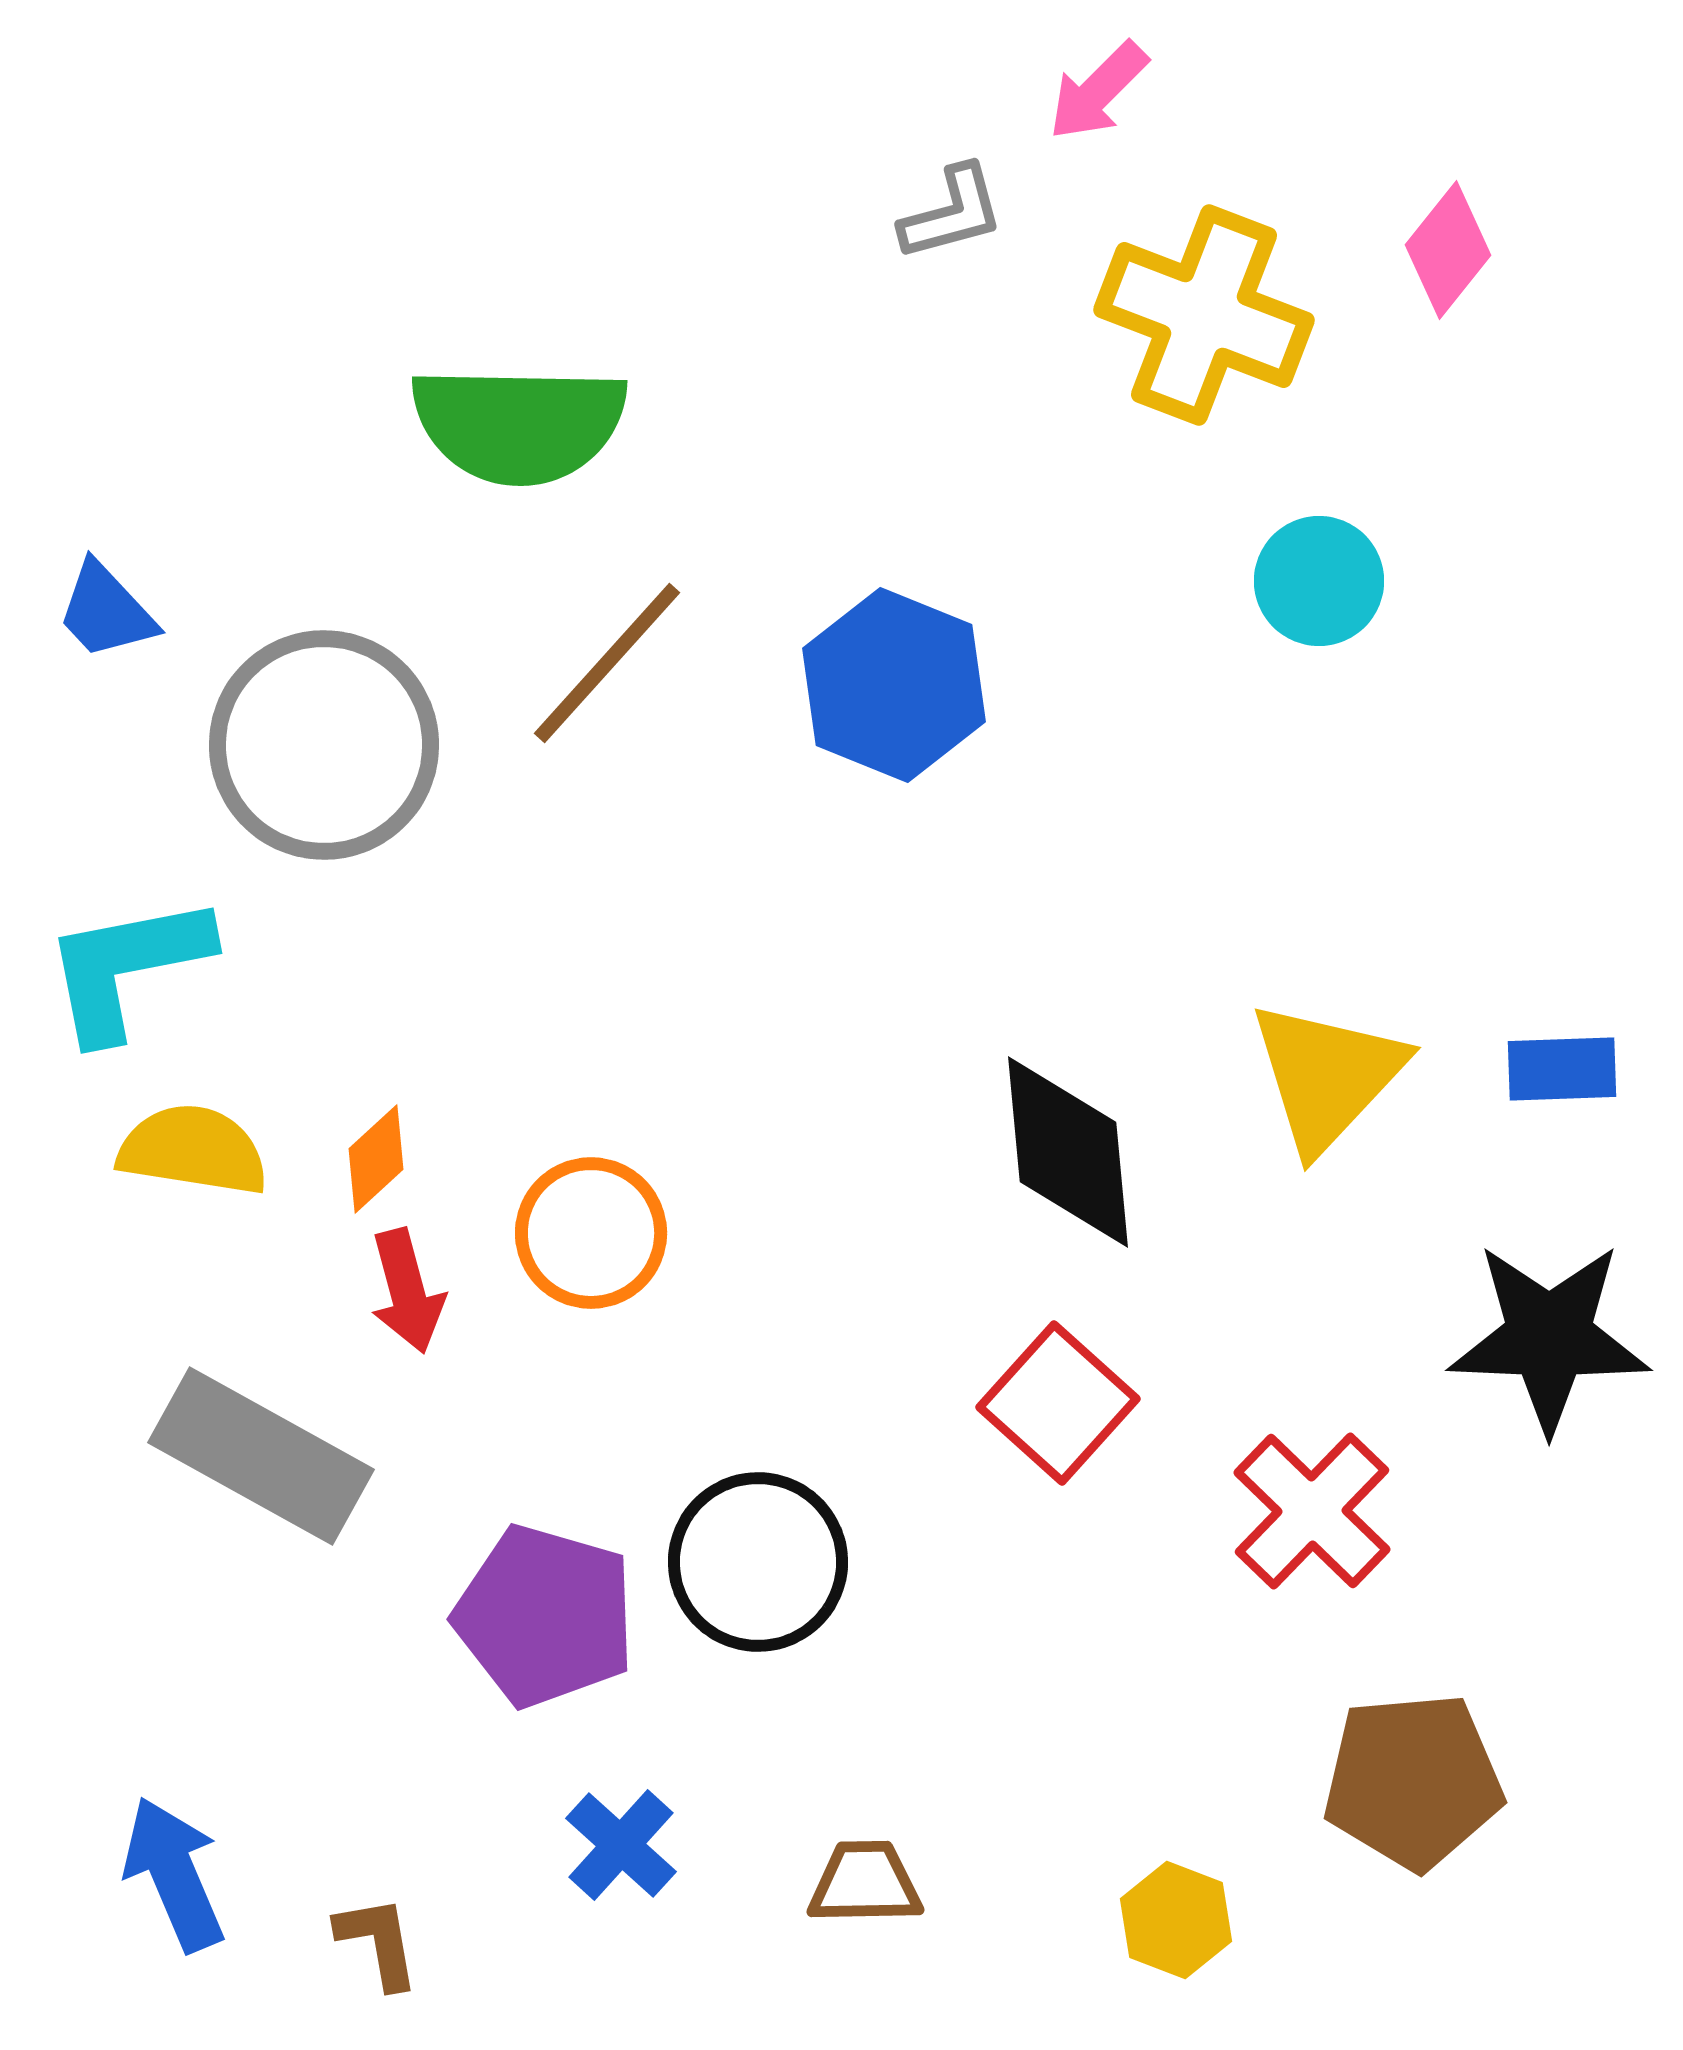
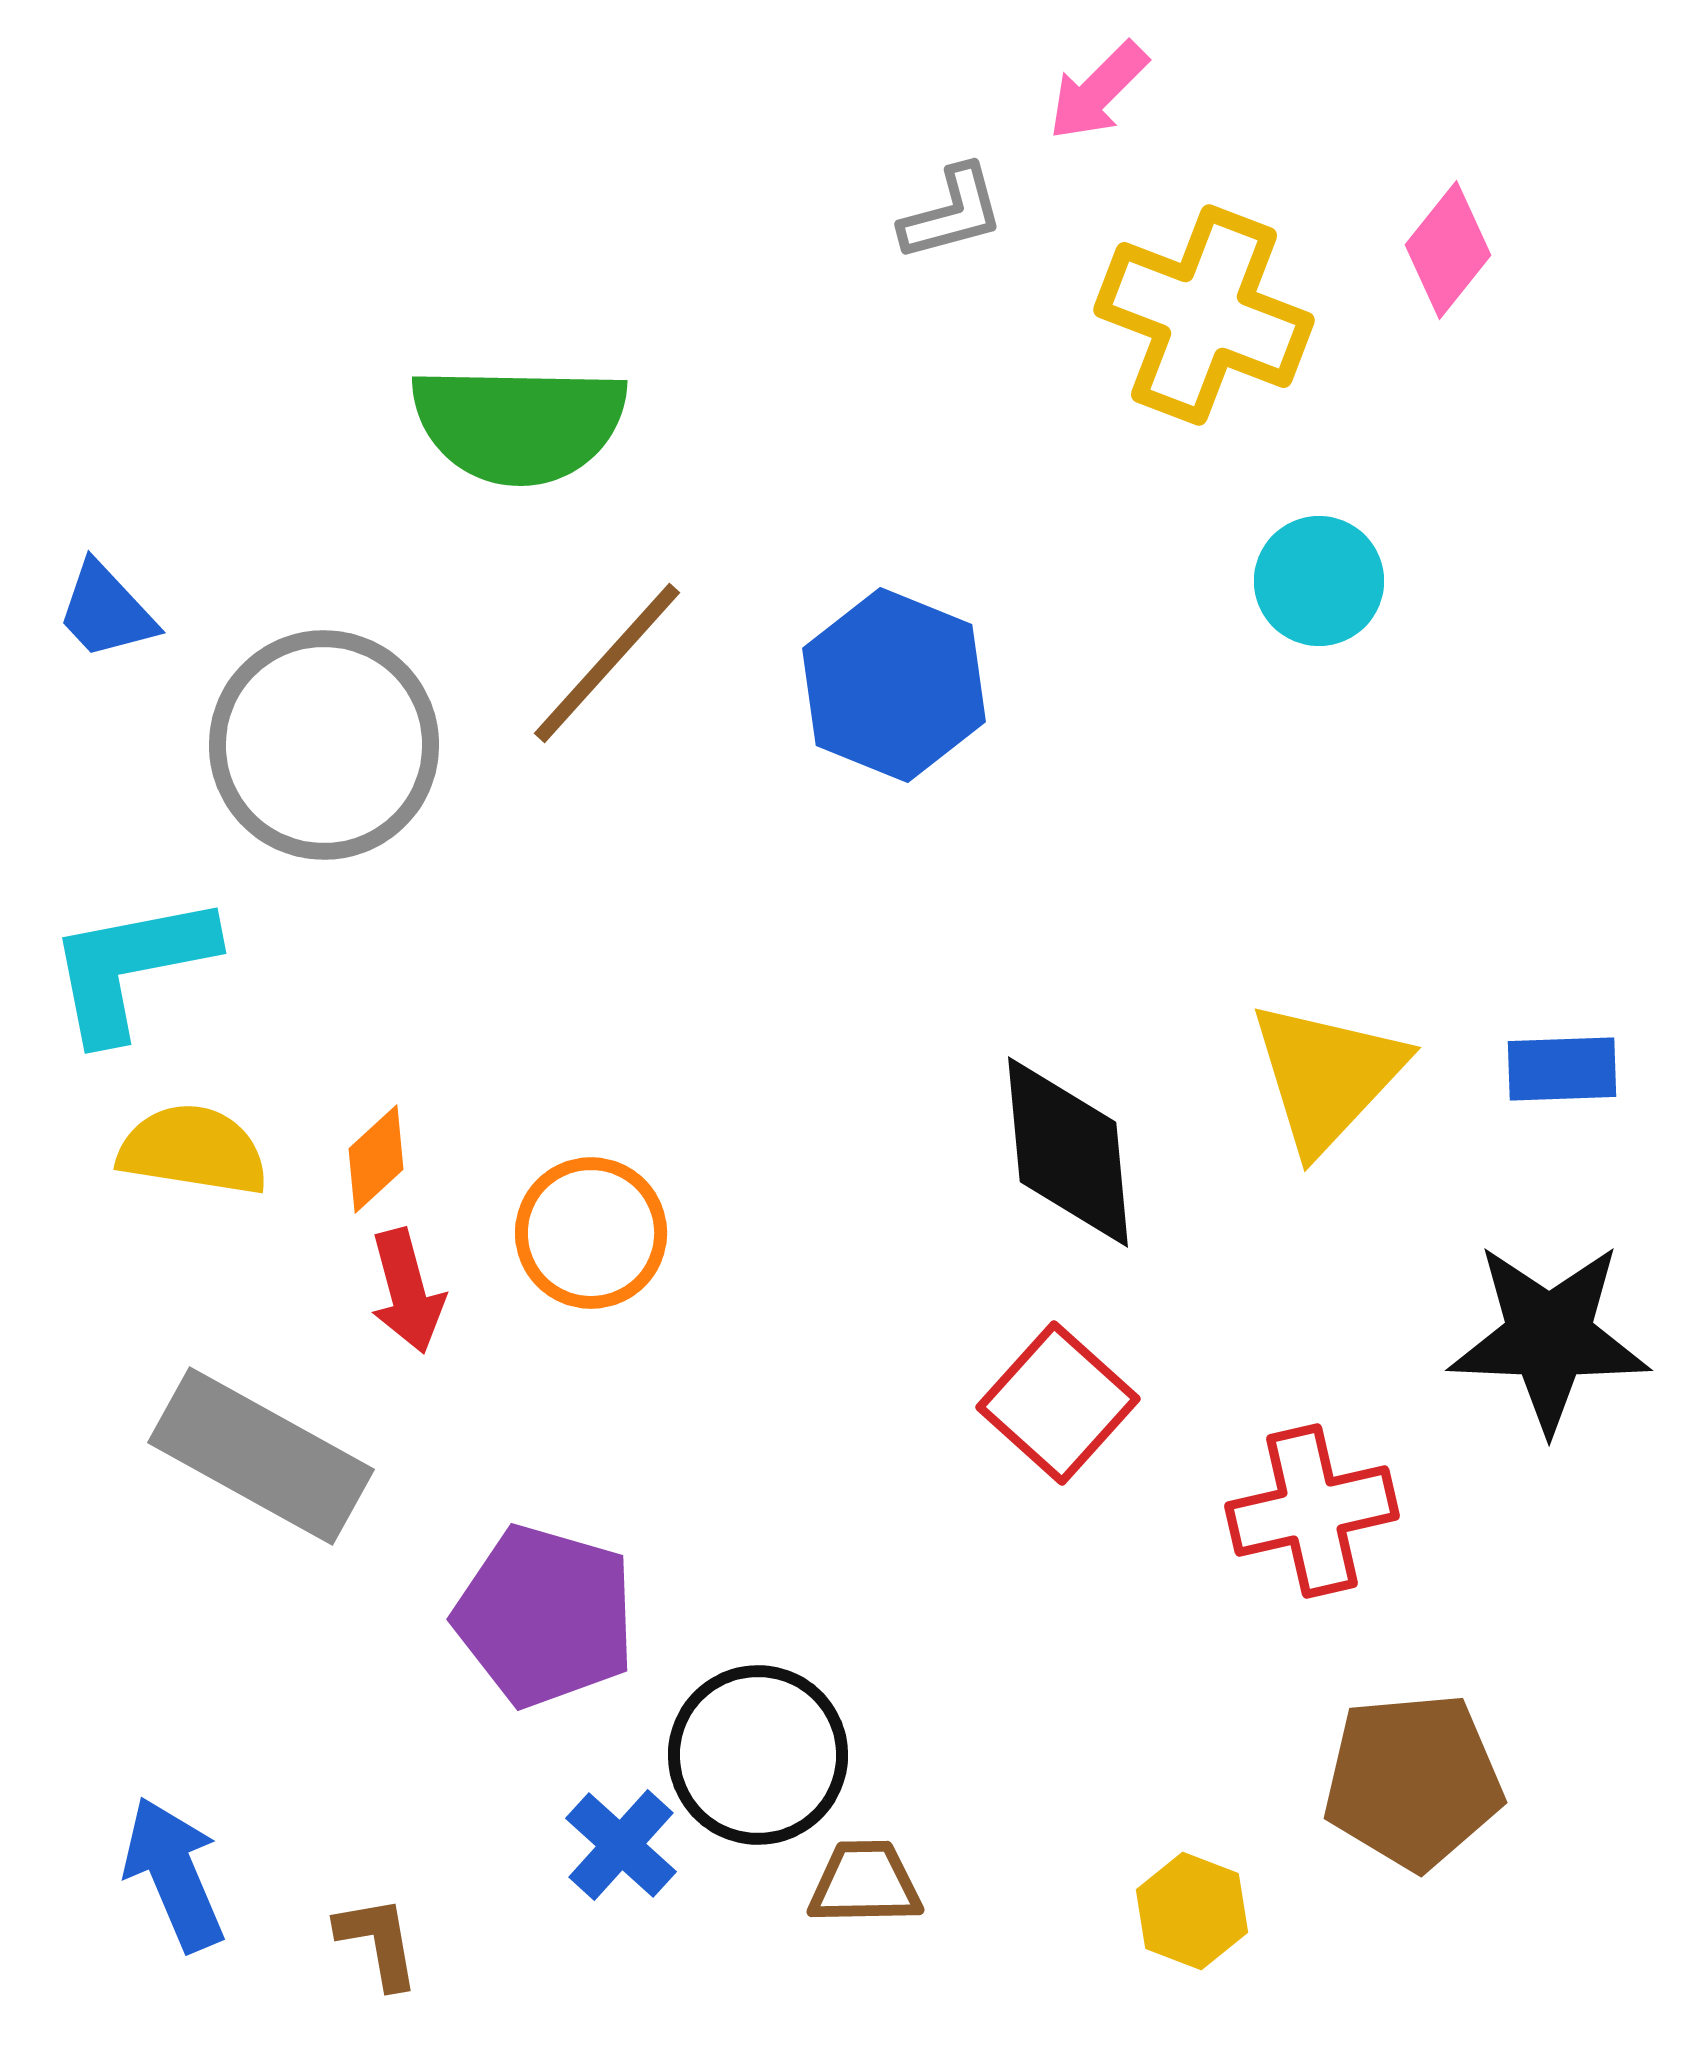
cyan L-shape: moved 4 px right
red cross: rotated 33 degrees clockwise
black circle: moved 193 px down
yellow hexagon: moved 16 px right, 9 px up
